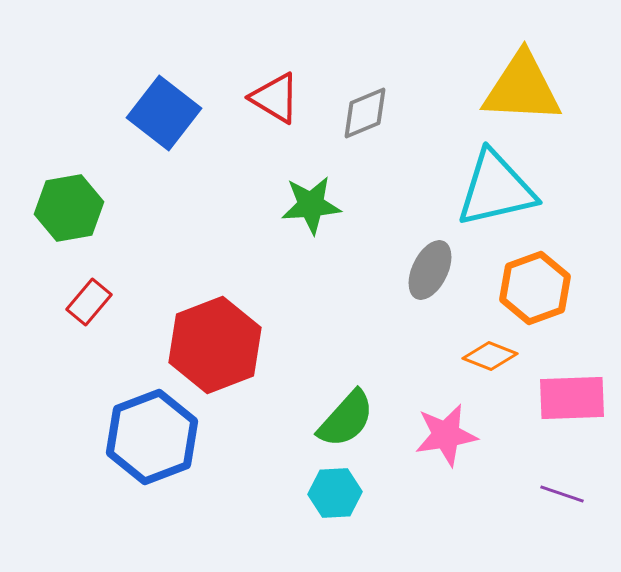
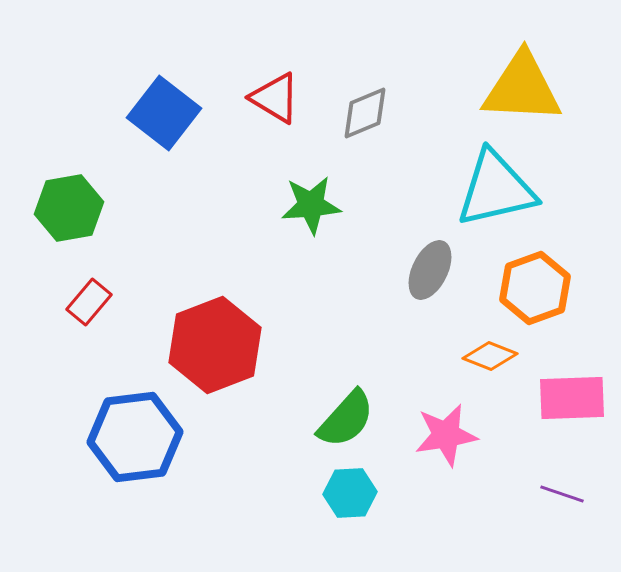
blue hexagon: moved 17 px left; rotated 14 degrees clockwise
cyan hexagon: moved 15 px right
